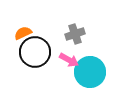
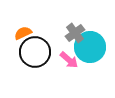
gray cross: moved 1 px up; rotated 18 degrees counterclockwise
pink arrow: rotated 12 degrees clockwise
cyan circle: moved 25 px up
